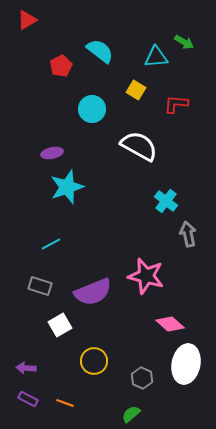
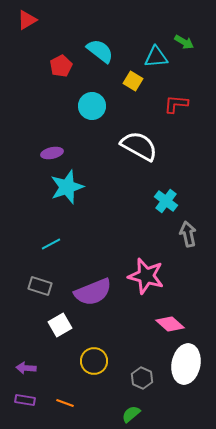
yellow square: moved 3 px left, 9 px up
cyan circle: moved 3 px up
purple rectangle: moved 3 px left, 1 px down; rotated 18 degrees counterclockwise
